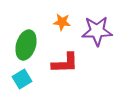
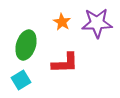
orange star: rotated 24 degrees clockwise
purple star: moved 8 px up
cyan square: moved 1 px left, 1 px down
